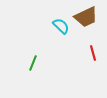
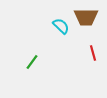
brown trapezoid: rotated 25 degrees clockwise
green line: moved 1 px left, 1 px up; rotated 14 degrees clockwise
